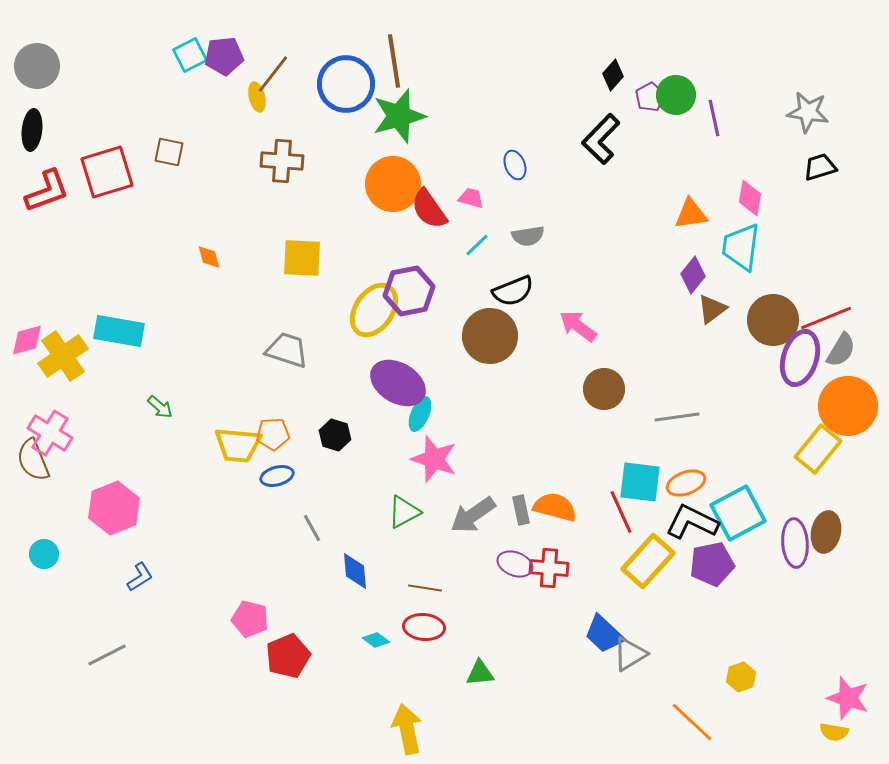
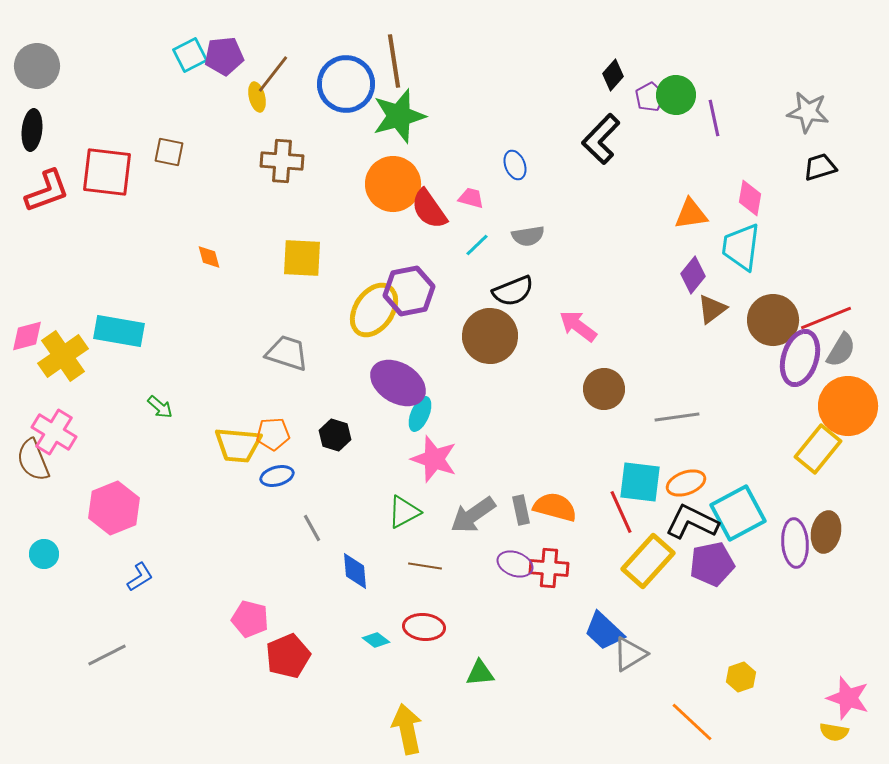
red square at (107, 172): rotated 24 degrees clockwise
pink diamond at (27, 340): moved 4 px up
gray trapezoid at (287, 350): moved 3 px down
pink cross at (50, 433): moved 4 px right, 1 px up
brown line at (425, 588): moved 22 px up
blue trapezoid at (604, 634): moved 3 px up
